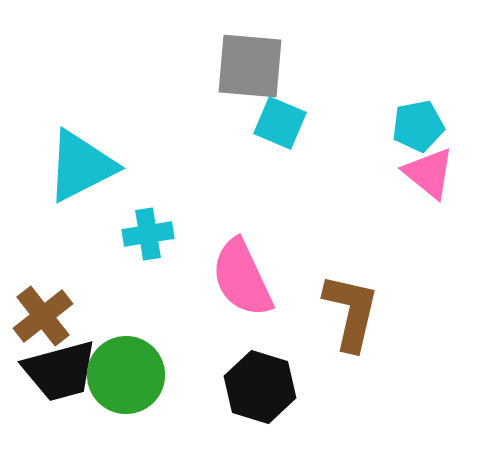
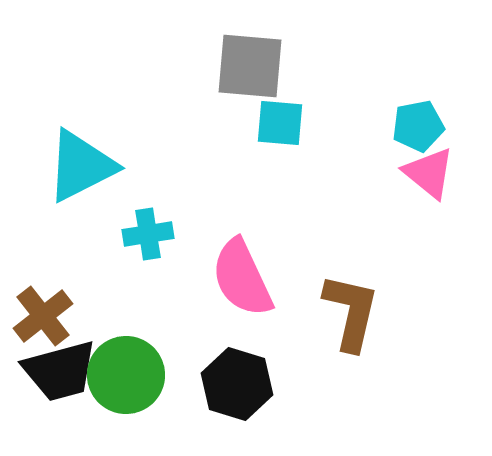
cyan square: rotated 18 degrees counterclockwise
black hexagon: moved 23 px left, 3 px up
